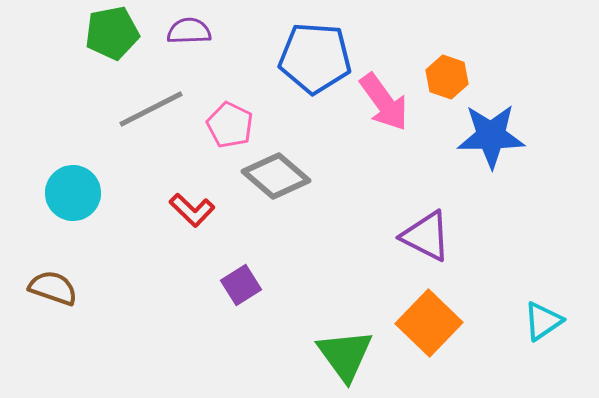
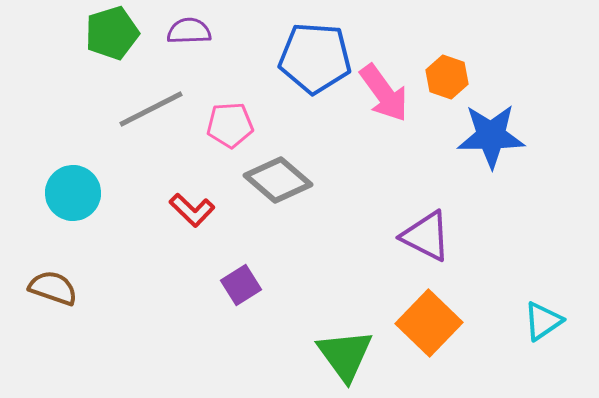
green pentagon: rotated 6 degrees counterclockwise
pink arrow: moved 9 px up
pink pentagon: rotated 30 degrees counterclockwise
gray diamond: moved 2 px right, 4 px down
